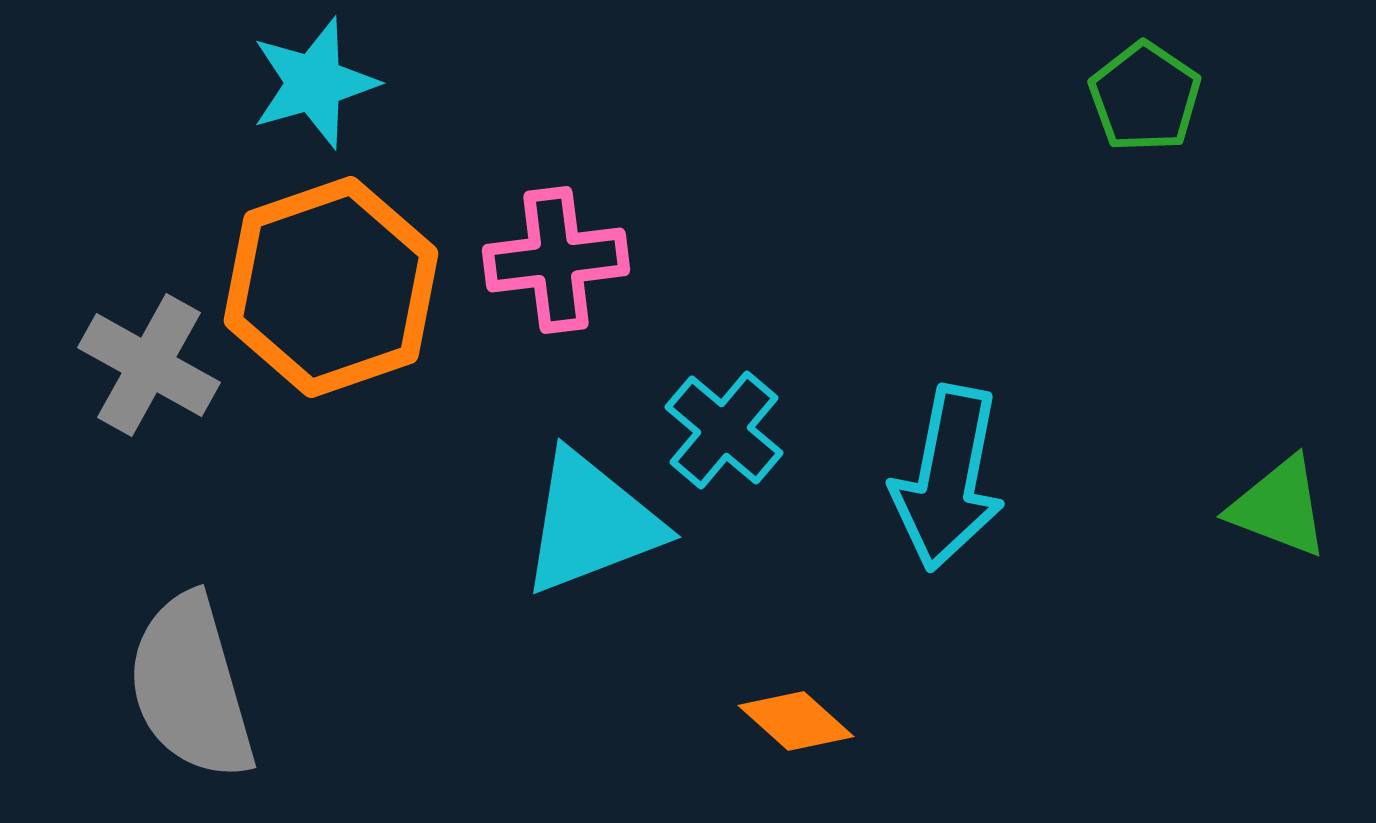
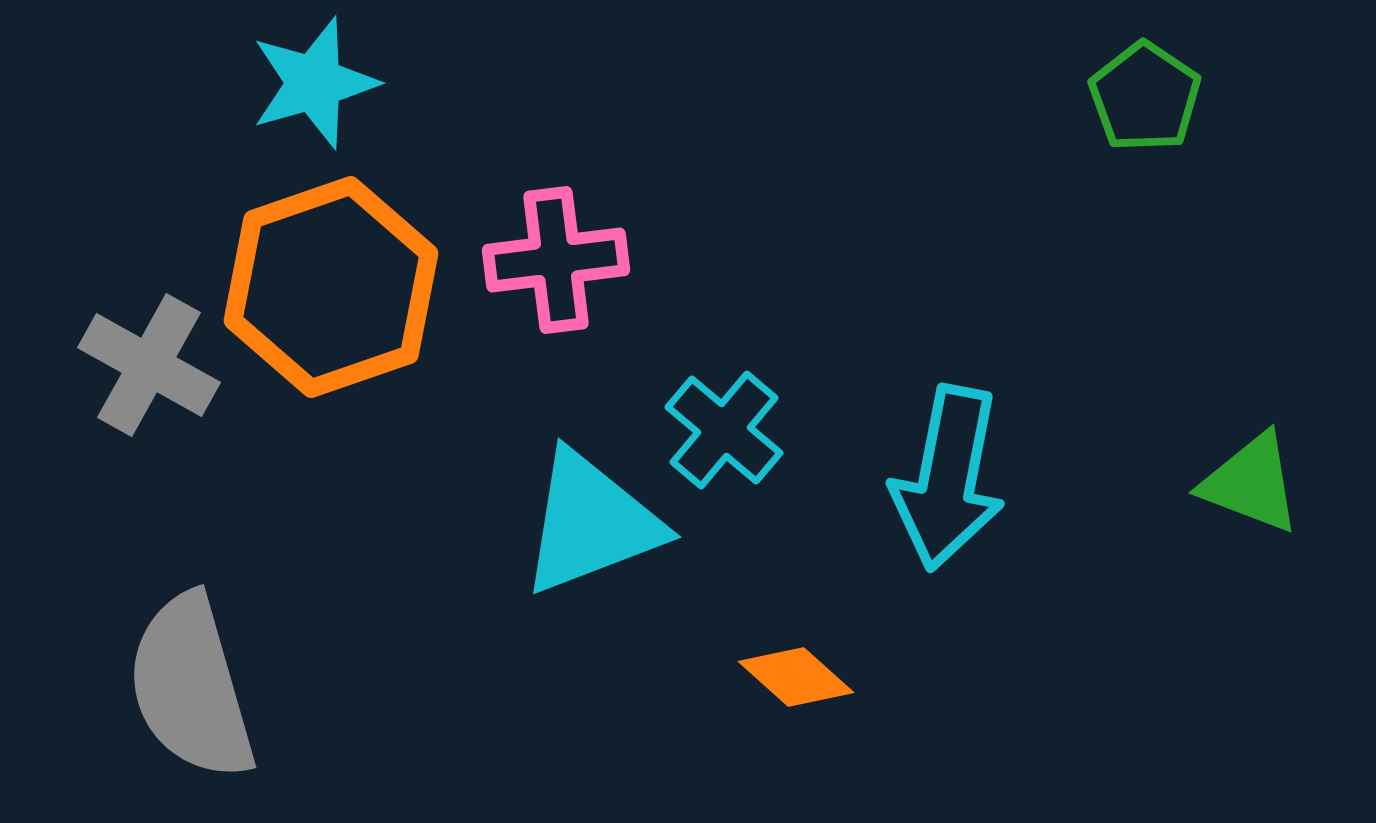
green triangle: moved 28 px left, 24 px up
orange diamond: moved 44 px up
